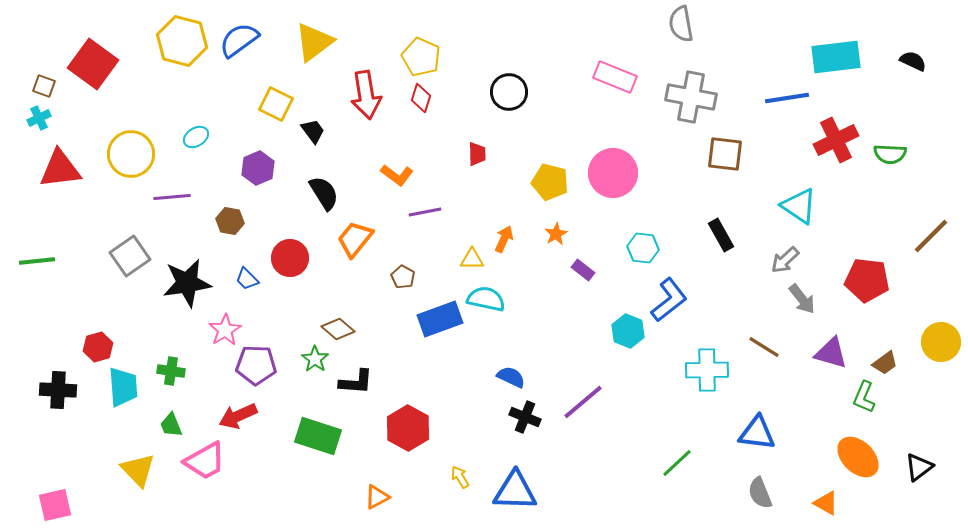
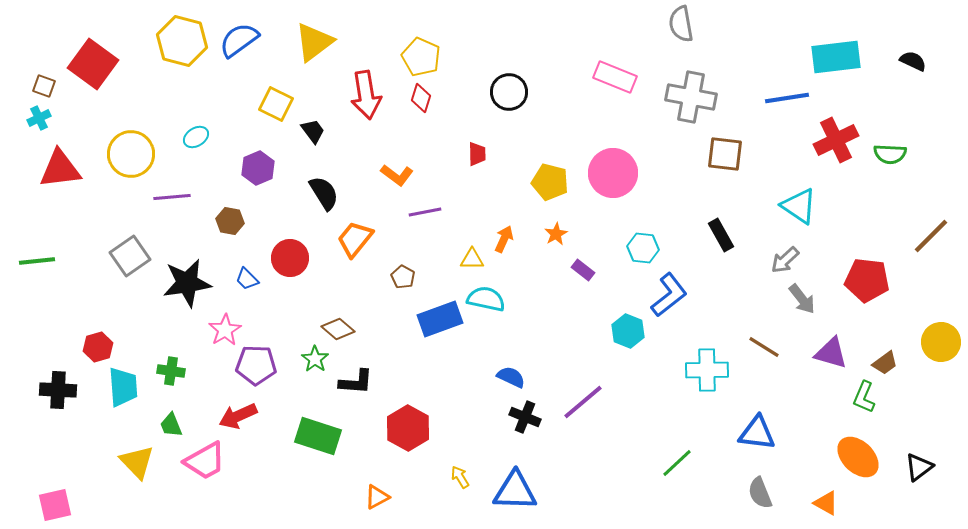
blue L-shape at (669, 300): moved 5 px up
yellow triangle at (138, 470): moved 1 px left, 8 px up
